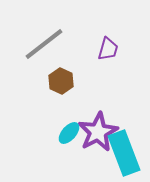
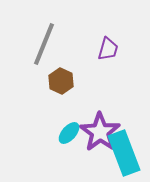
gray line: rotated 30 degrees counterclockwise
purple star: moved 2 px right; rotated 9 degrees counterclockwise
